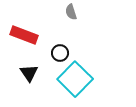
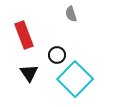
gray semicircle: moved 2 px down
red rectangle: rotated 48 degrees clockwise
black circle: moved 3 px left, 2 px down
